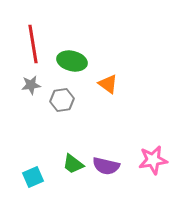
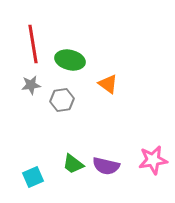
green ellipse: moved 2 px left, 1 px up
